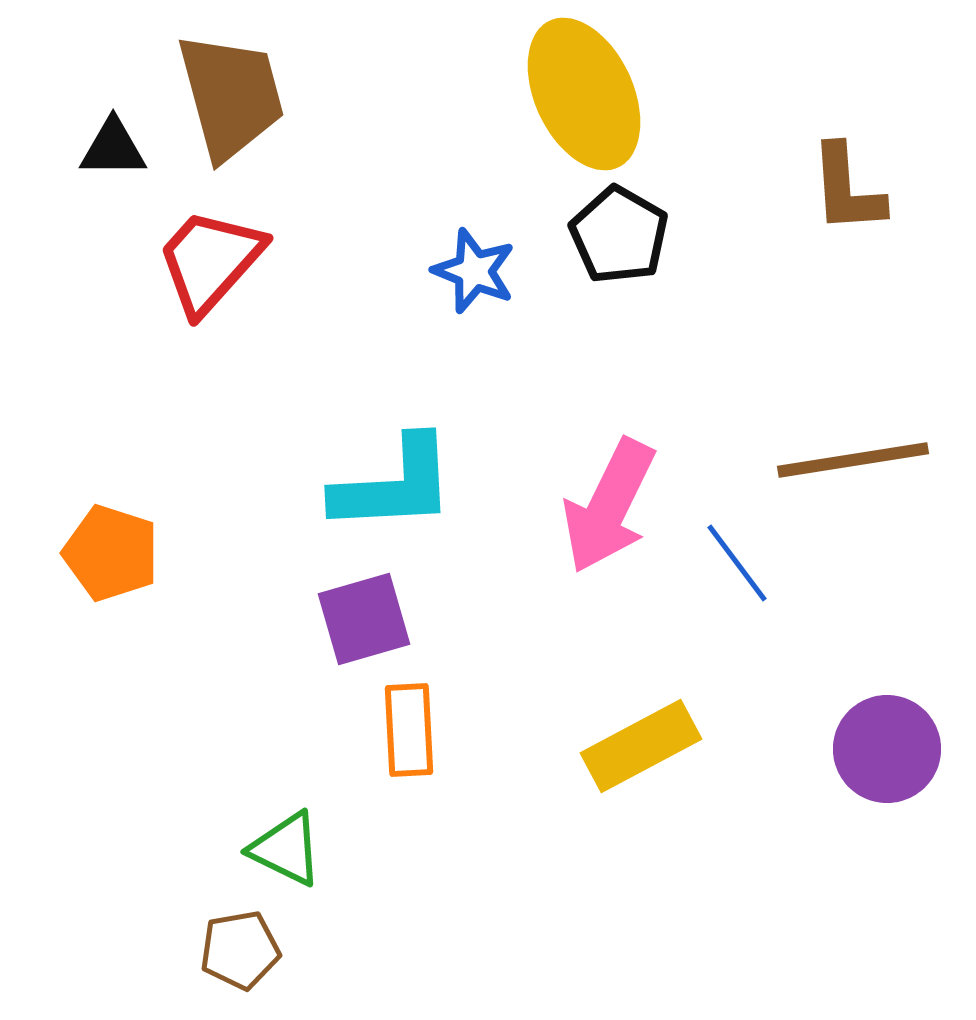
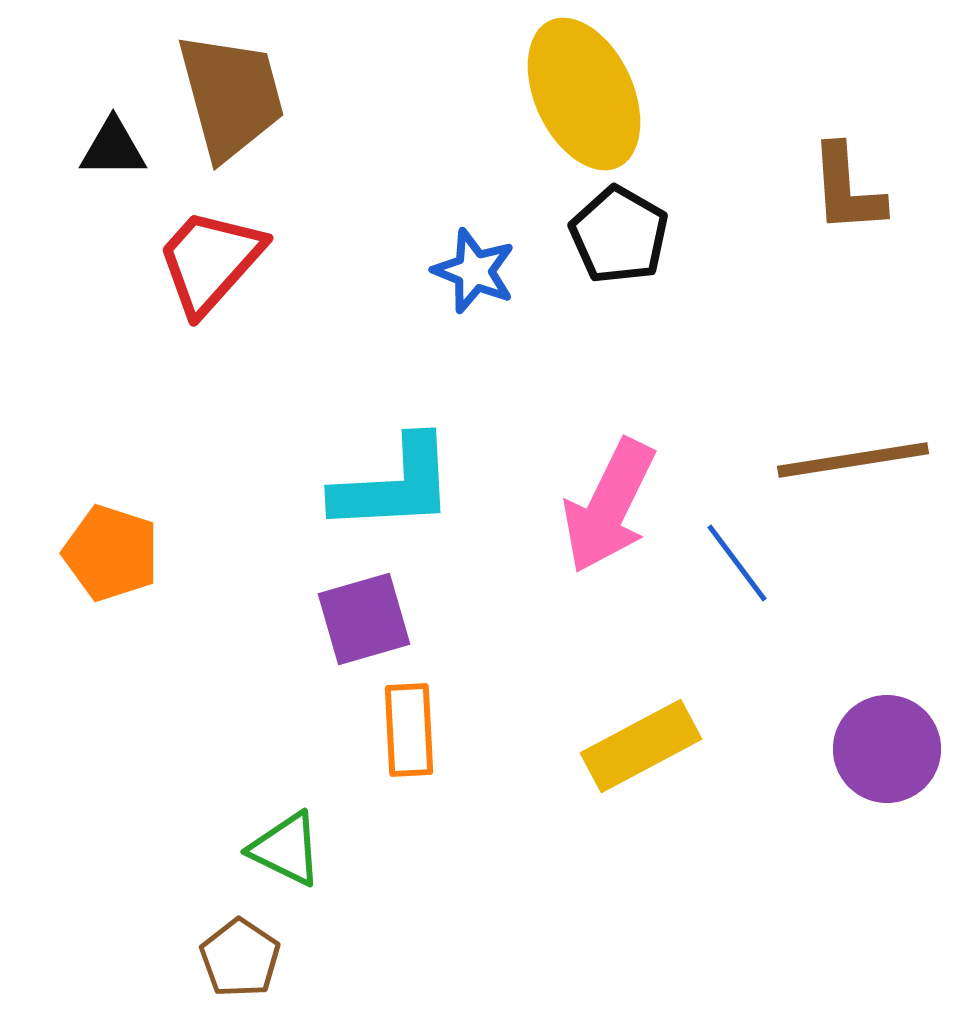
brown pentagon: moved 8 px down; rotated 28 degrees counterclockwise
